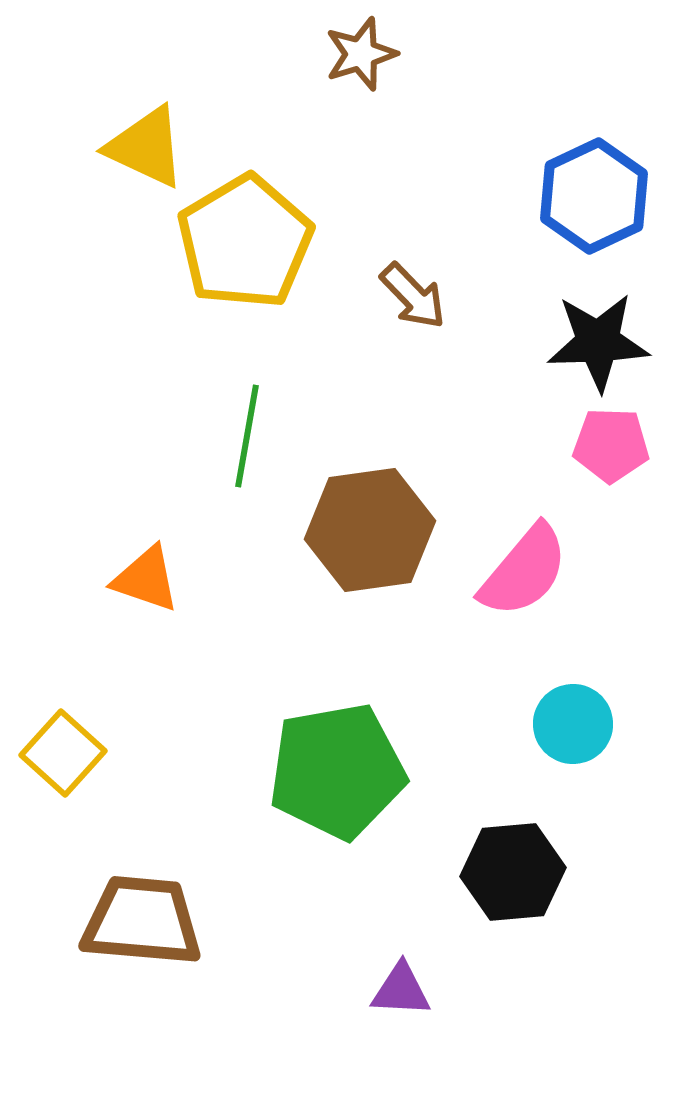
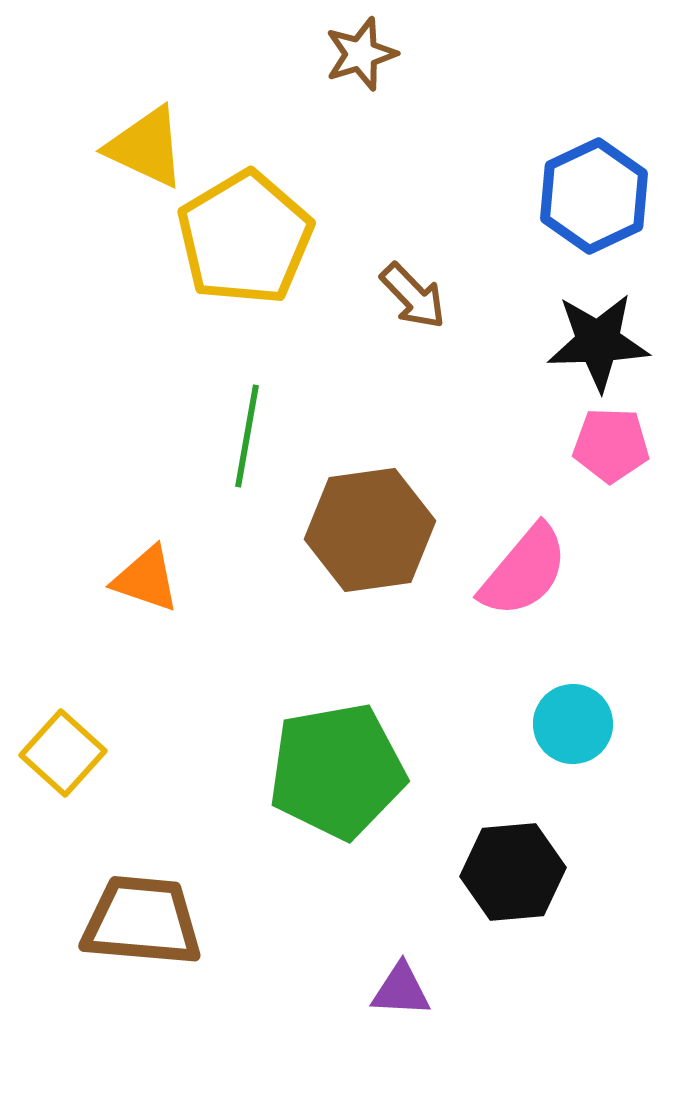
yellow pentagon: moved 4 px up
